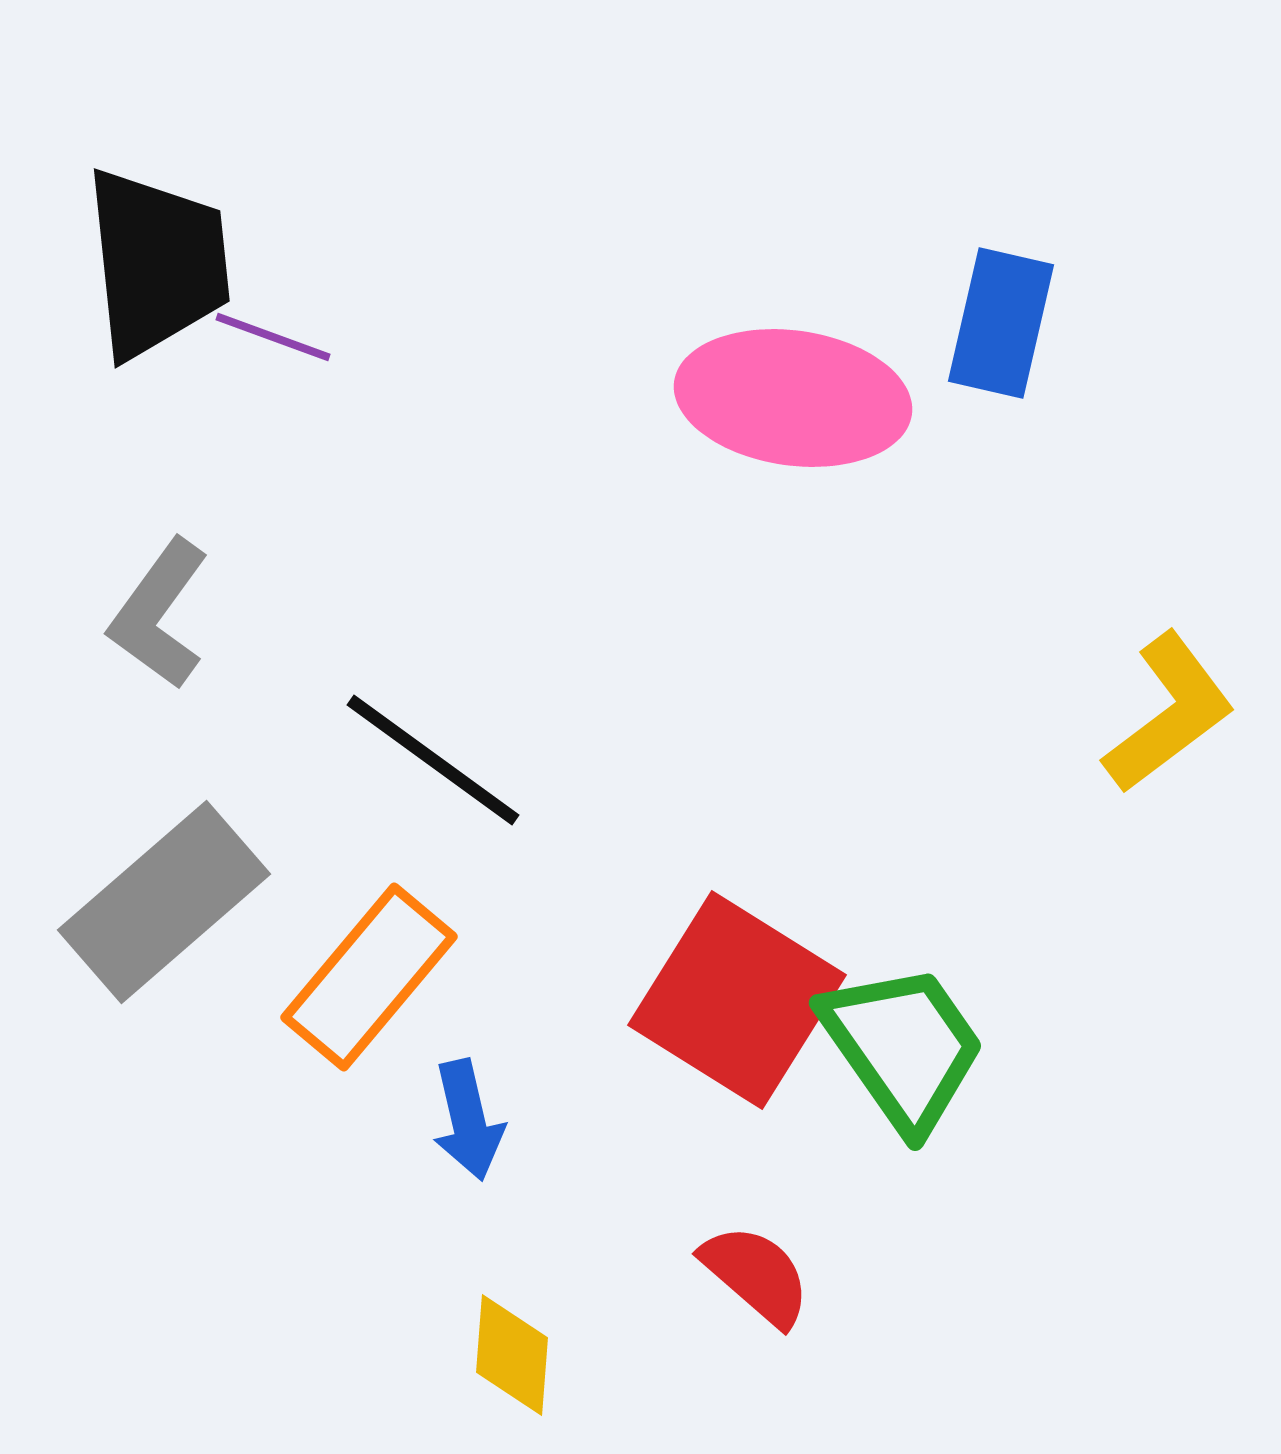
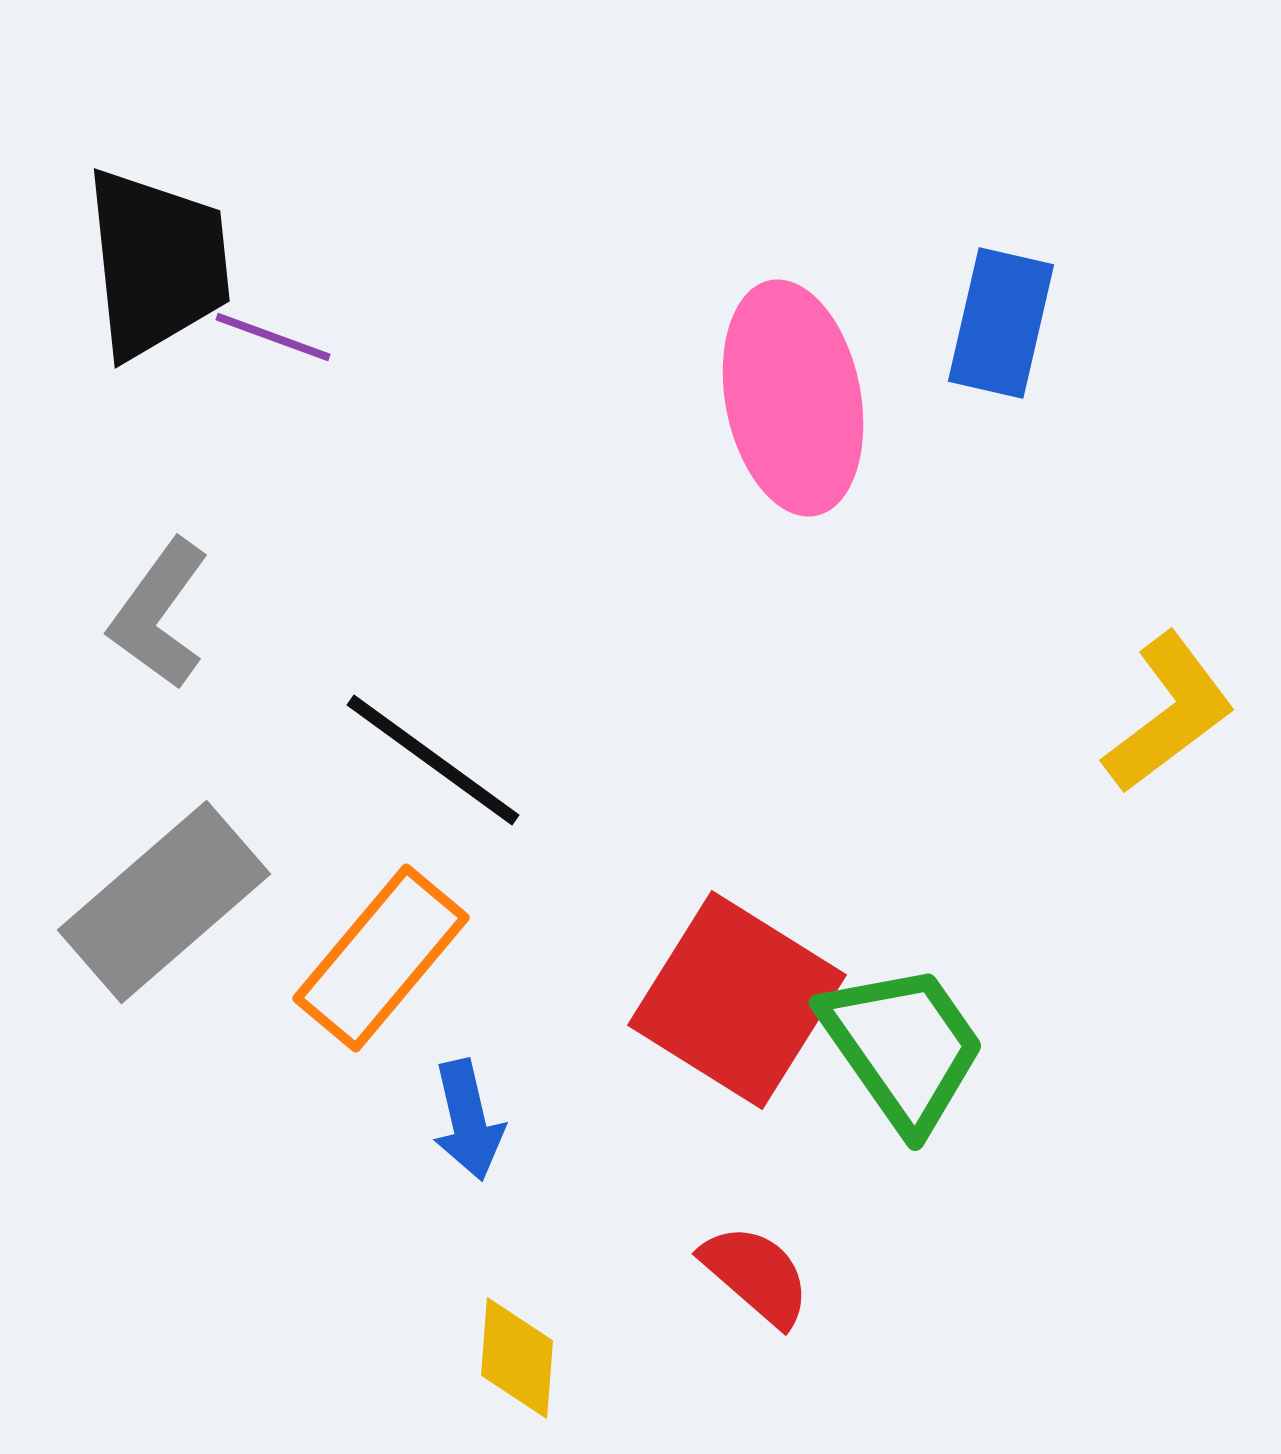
pink ellipse: rotated 71 degrees clockwise
orange rectangle: moved 12 px right, 19 px up
yellow diamond: moved 5 px right, 3 px down
